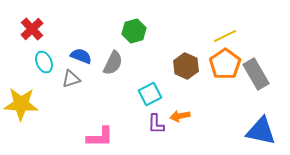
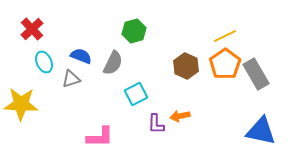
cyan square: moved 14 px left
